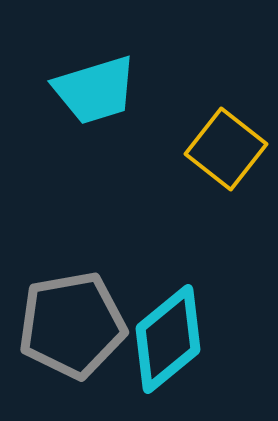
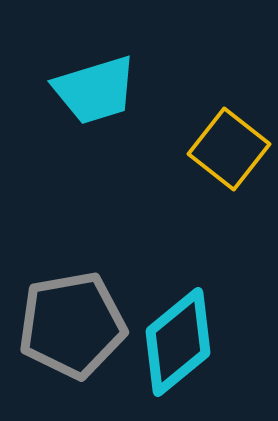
yellow square: moved 3 px right
cyan diamond: moved 10 px right, 3 px down
